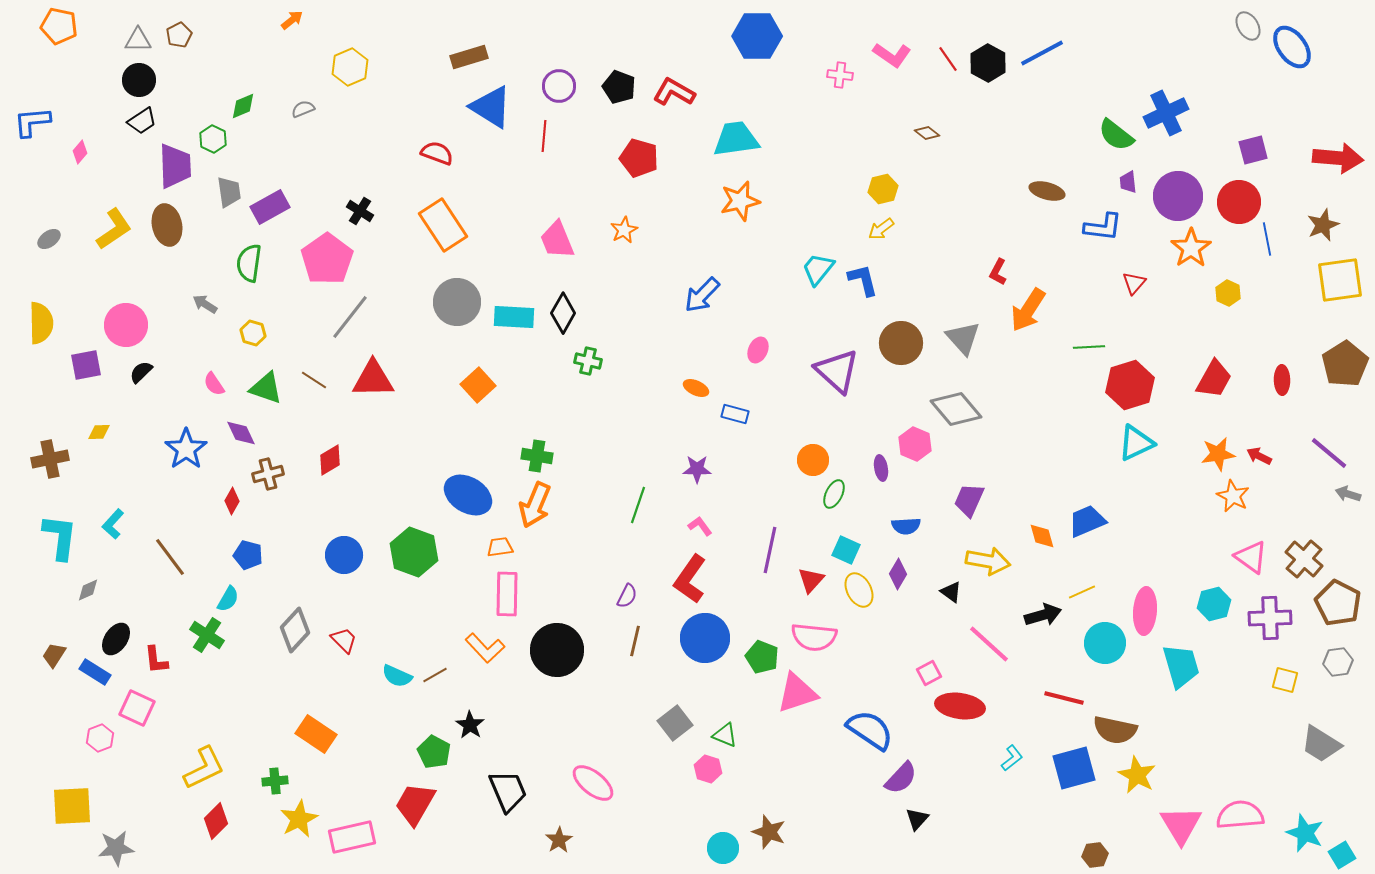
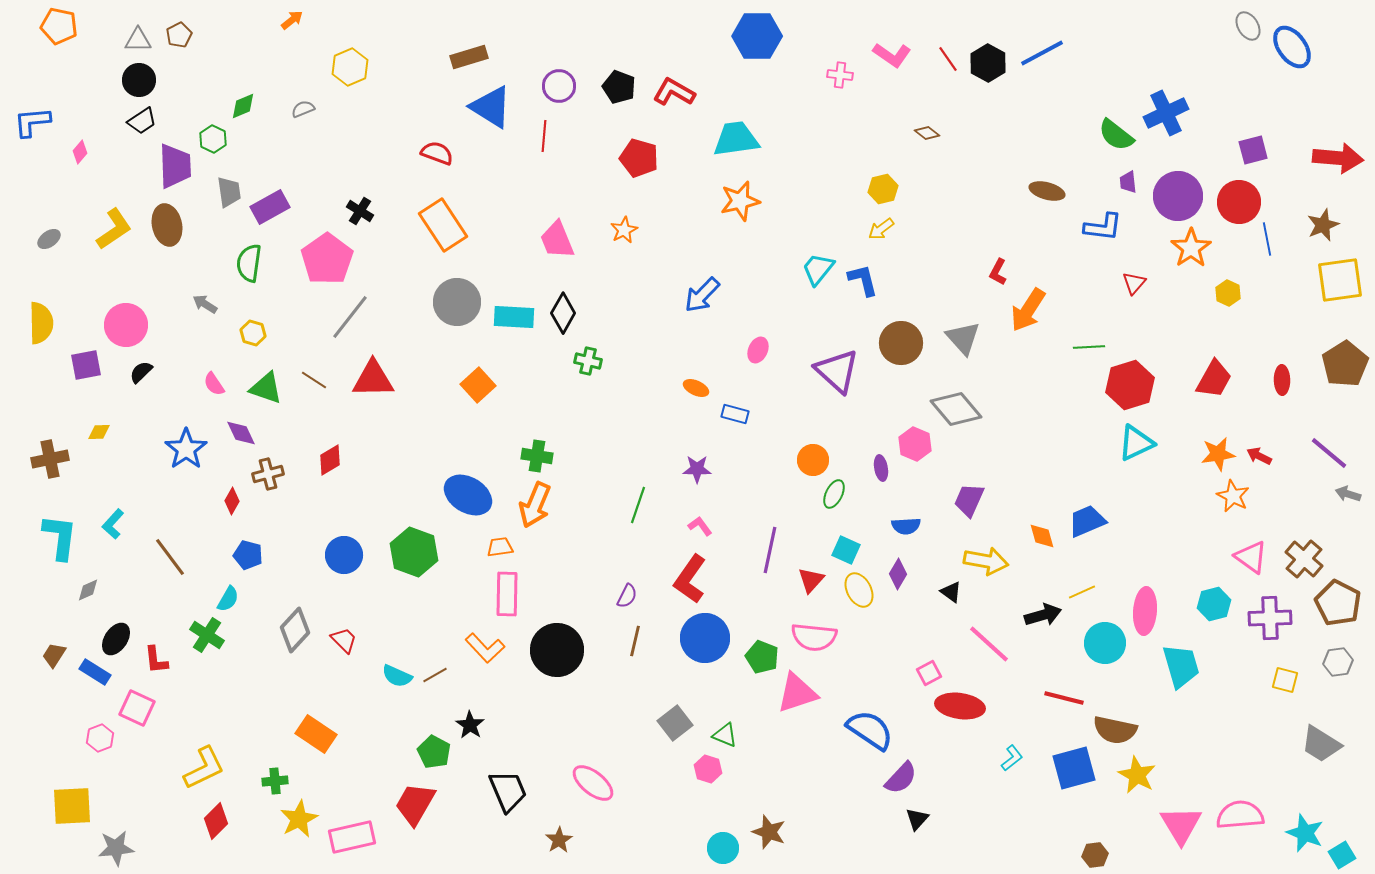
yellow arrow at (988, 561): moved 2 px left
